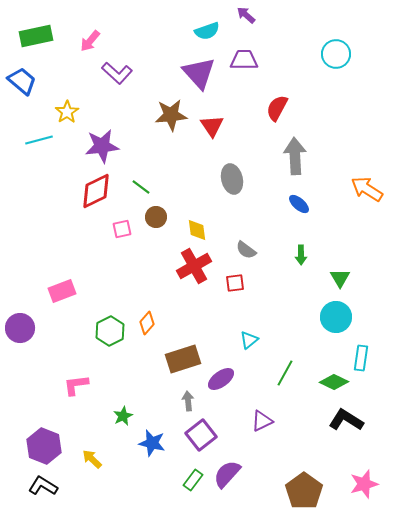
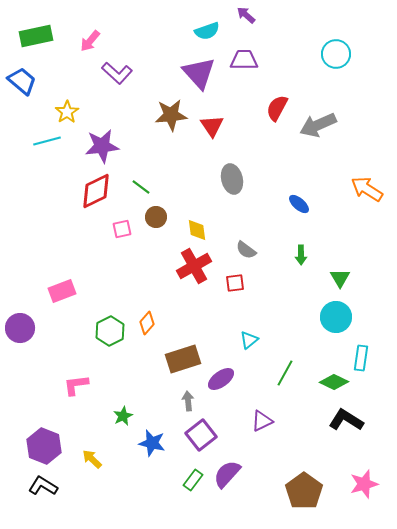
cyan line at (39, 140): moved 8 px right, 1 px down
gray arrow at (295, 156): moved 23 px right, 31 px up; rotated 111 degrees counterclockwise
